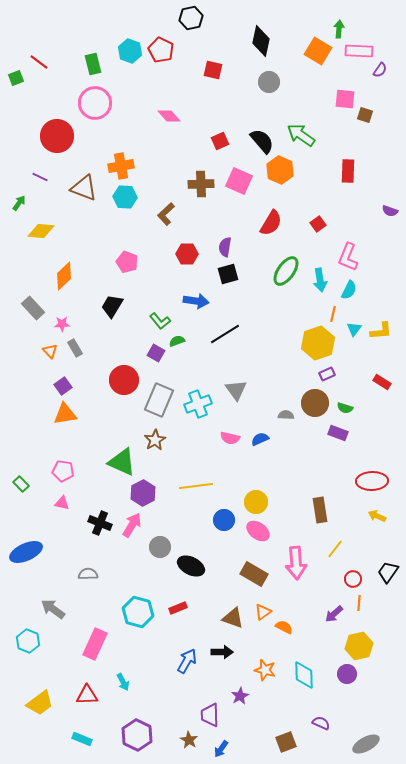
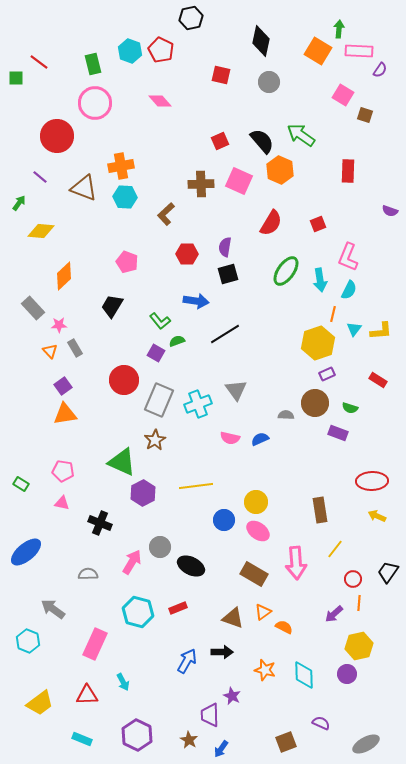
red square at (213, 70): moved 8 px right, 5 px down
green square at (16, 78): rotated 21 degrees clockwise
pink square at (345, 99): moved 2 px left, 4 px up; rotated 25 degrees clockwise
pink diamond at (169, 116): moved 9 px left, 15 px up
purple line at (40, 177): rotated 14 degrees clockwise
red square at (318, 224): rotated 14 degrees clockwise
pink star at (62, 324): moved 3 px left, 1 px down
red rectangle at (382, 382): moved 4 px left, 2 px up
green semicircle at (345, 408): moved 5 px right
green rectangle at (21, 484): rotated 14 degrees counterclockwise
pink arrow at (132, 525): moved 37 px down
blue ellipse at (26, 552): rotated 16 degrees counterclockwise
purple star at (240, 696): moved 8 px left; rotated 18 degrees counterclockwise
